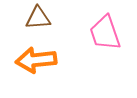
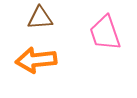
brown triangle: moved 2 px right
